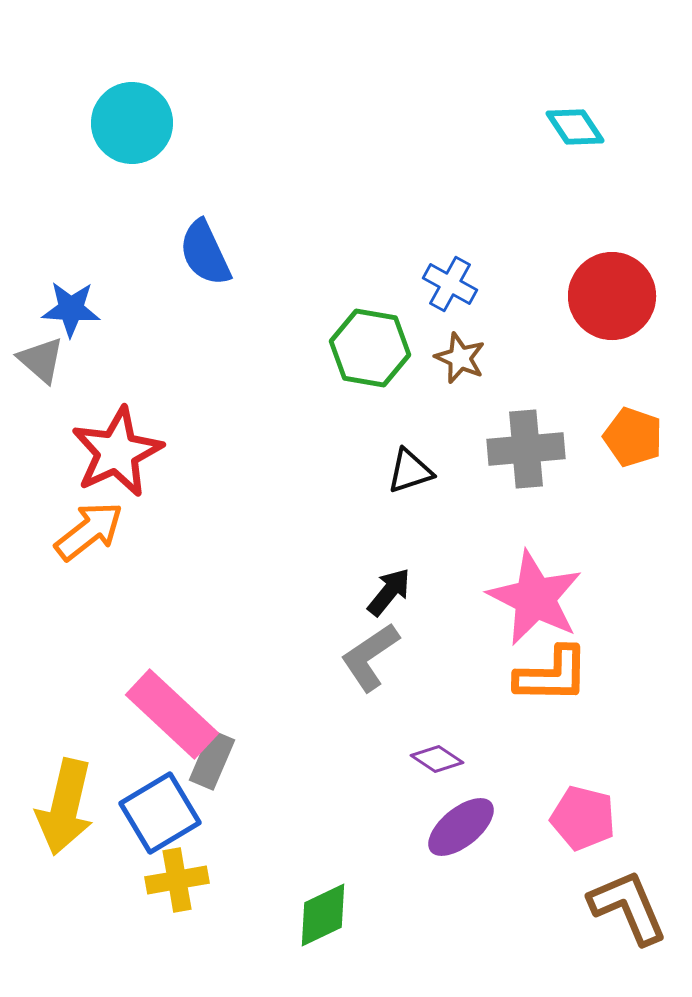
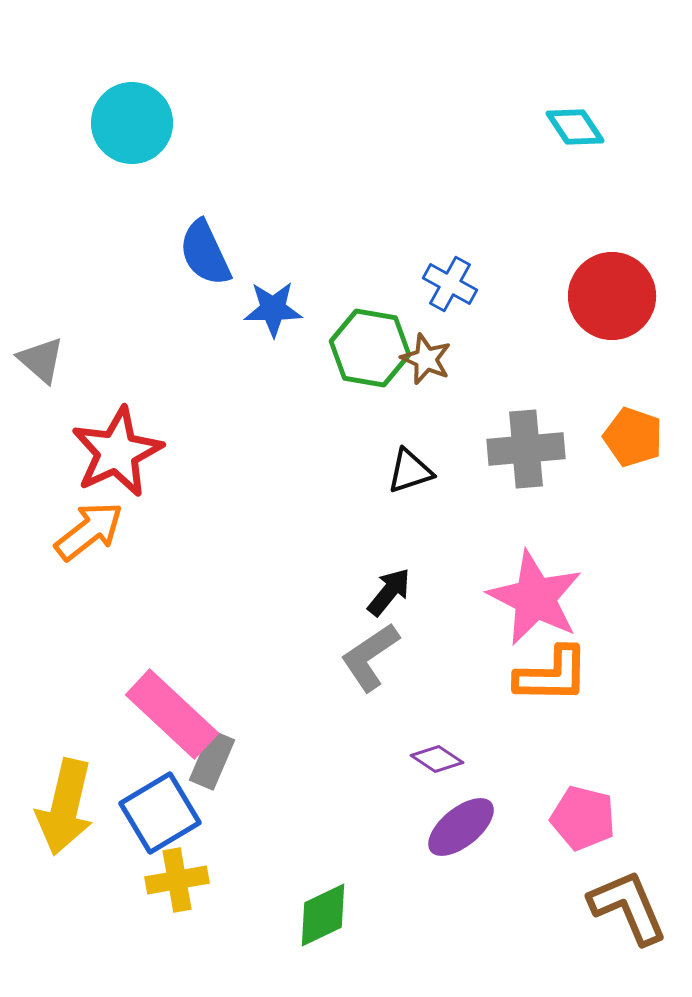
blue star: moved 202 px right; rotated 4 degrees counterclockwise
brown star: moved 34 px left, 1 px down
